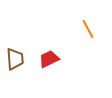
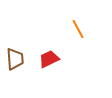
orange line: moved 10 px left
